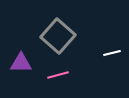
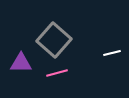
gray square: moved 4 px left, 4 px down
pink line: moved 1 px left, 2 px up
